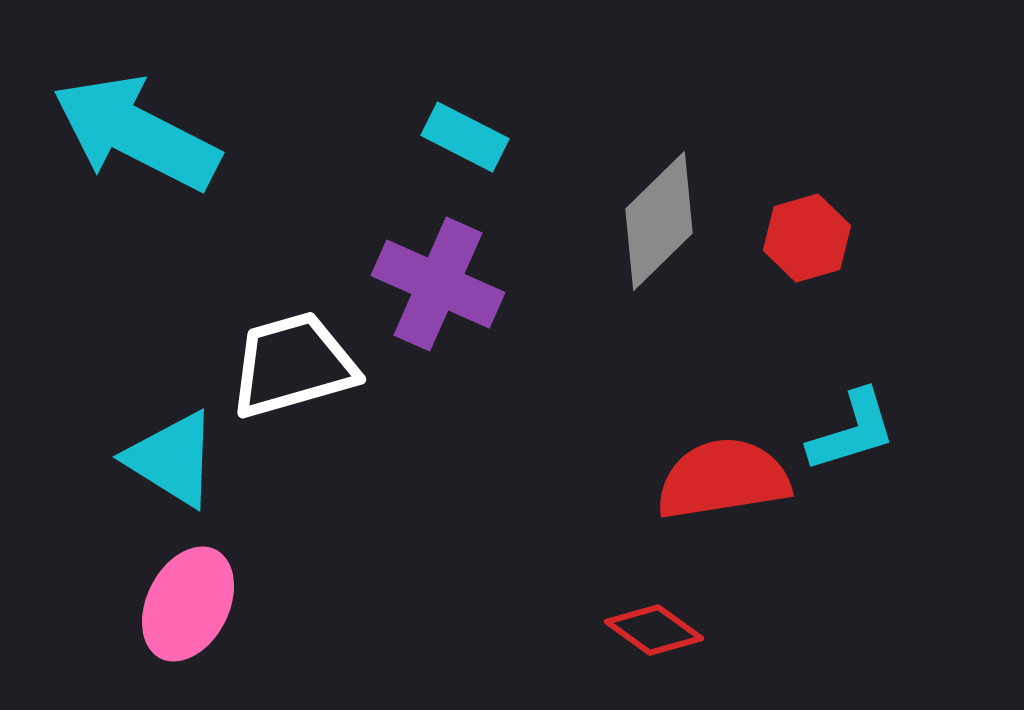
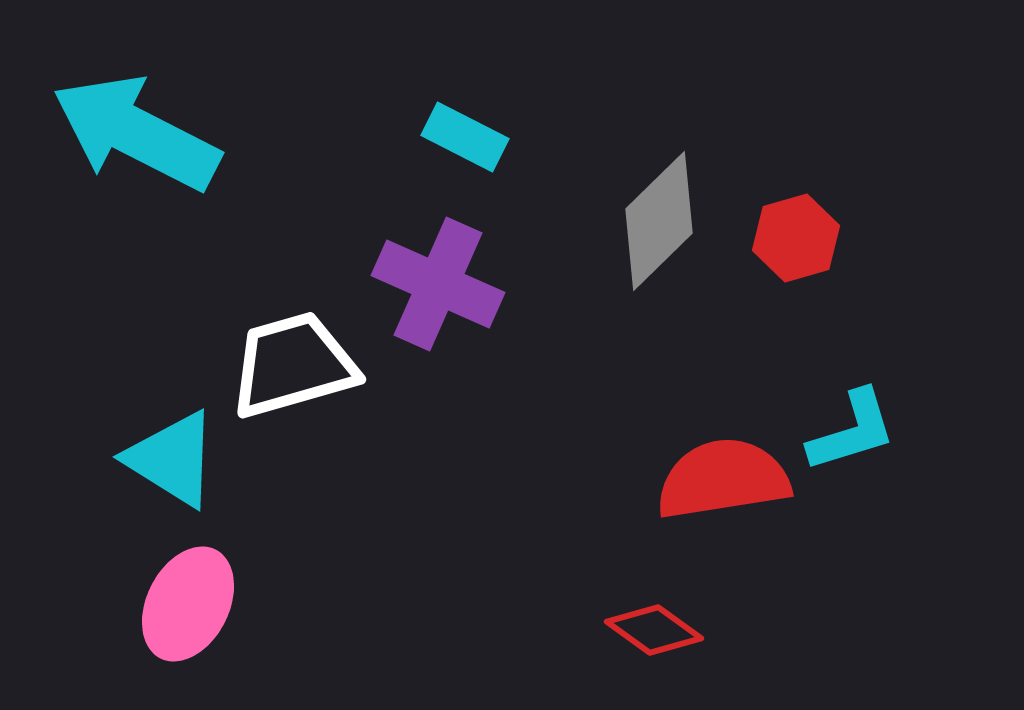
red hexagon: moved 11 px left
